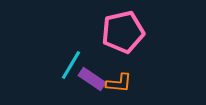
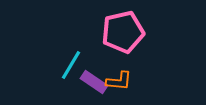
purple rectangle: moved 2 px right, 3 px down
orange L-shape: moved 2 px up
